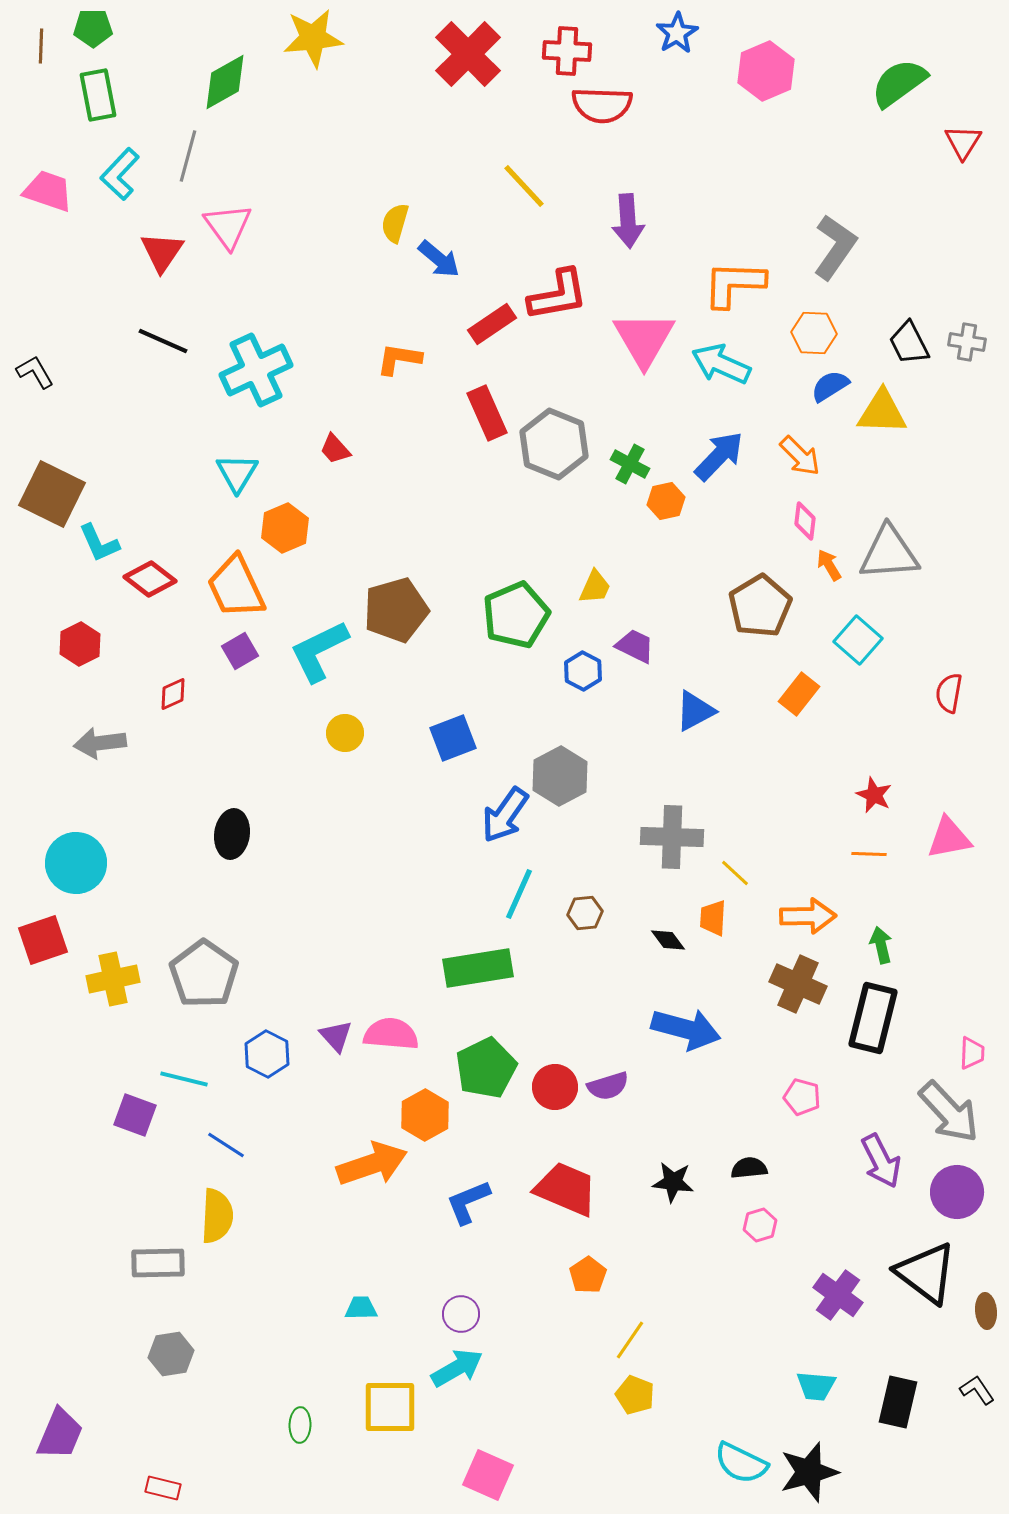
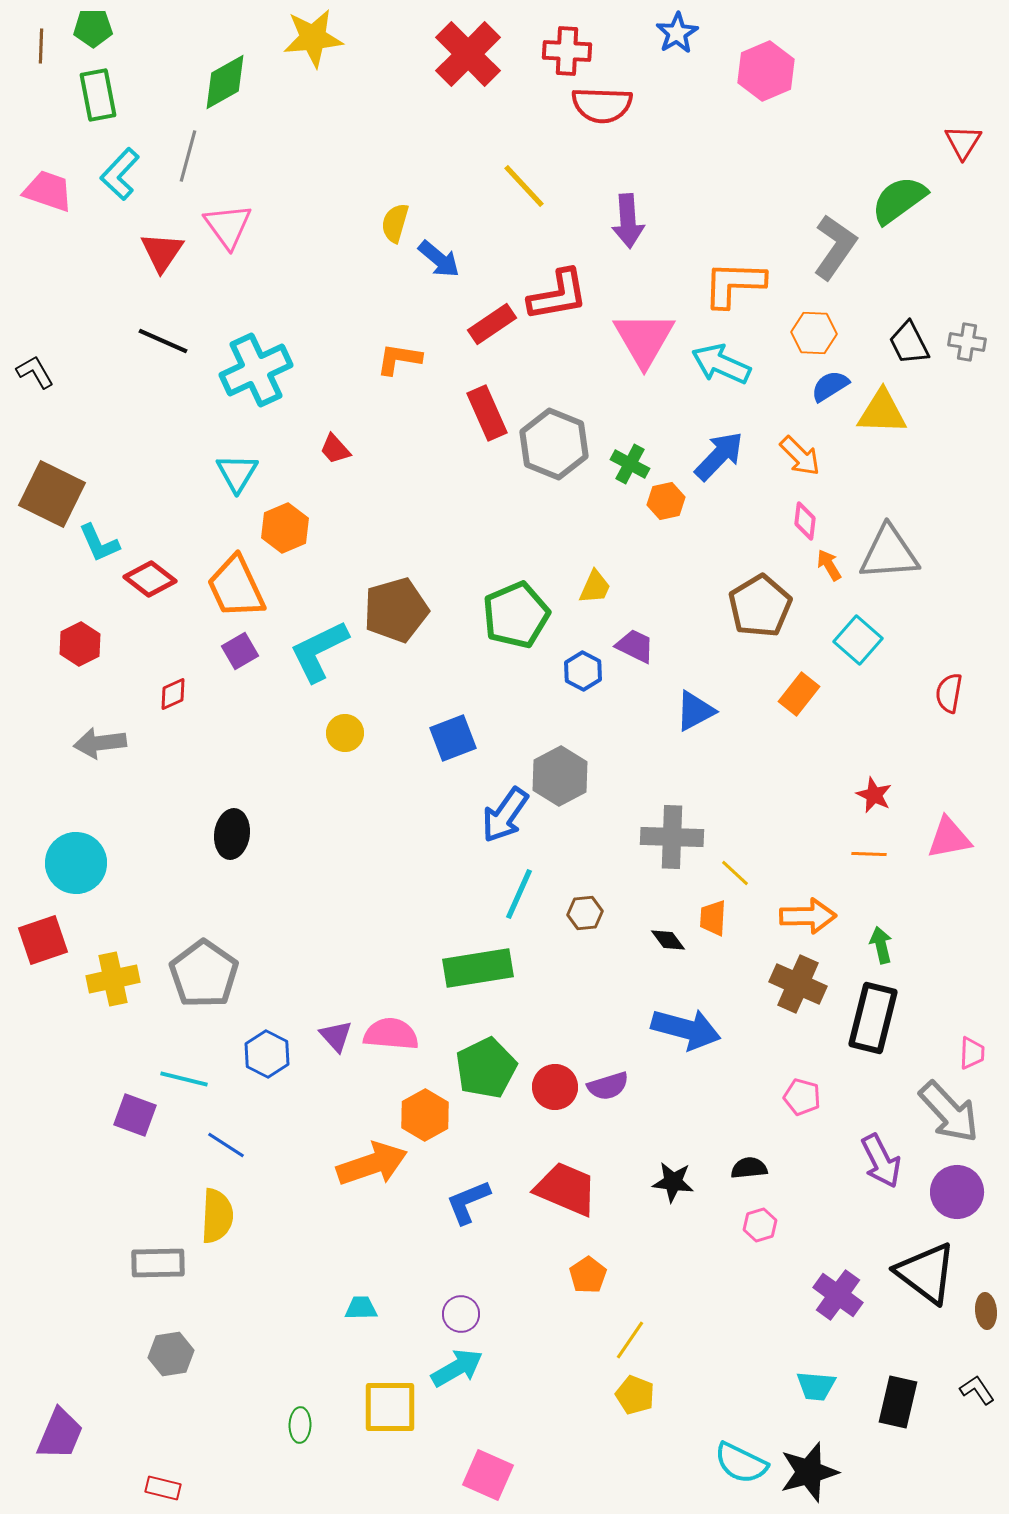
green semicircle at (899, 83): moved 117 px down
